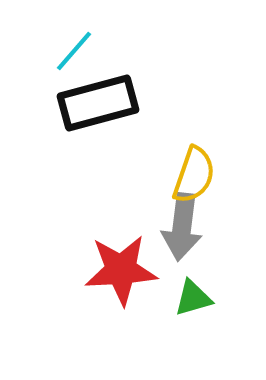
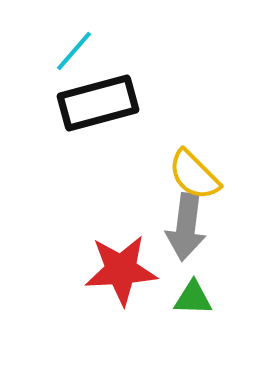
yellow semicircle: rotated 116 degrees clockwise
gray arrow: moved 4 px right
green triangle: rotated 18 degrees clockwise
